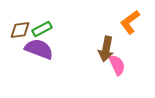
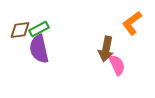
orange L-shape: moved 2 px right, 1 px down
green rectangle: moved 3 px left
purple semicircle: rotated 124 degrees counterclockwise
